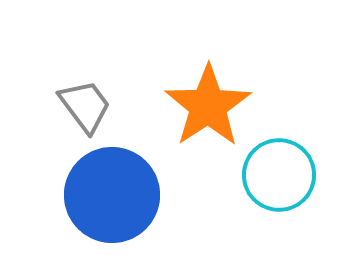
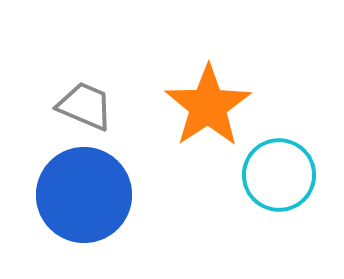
gray trapezoid: rotated 30 degrees counterclockwise
blue circle: moved 28 px left
